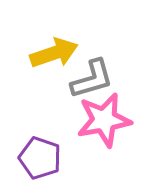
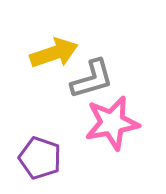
pink star: moved 8 px right, 3 px down
